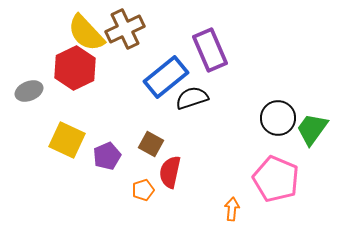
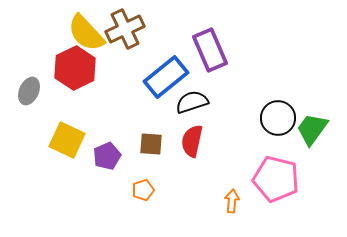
gray ellipse: rotated 44 degrees counterclockwise
black semicircle: moved 4 px down
brown square: rotated 25 degrees counterclockwise
red semicircle: moved 22 px right, 31 px up
pink pentagon: rotated 9 degrees counterclockwise
orange arrow: moved 8 px up
